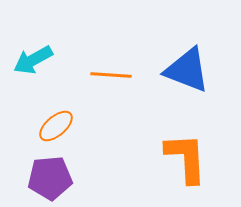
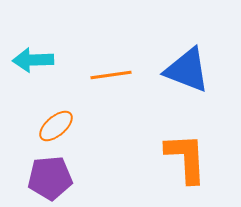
cyan arrow: rotated 27 degrees clockwise
orange line: rotated 12 degrees counterclockwise
